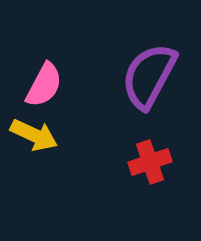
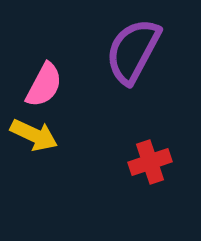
purple semicircle: moved 16 px left, 25 px up
